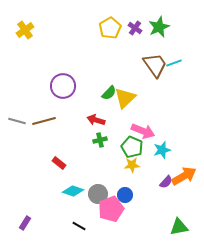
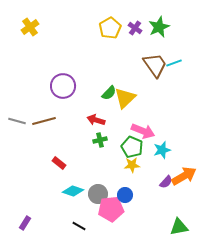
yellow cross: moved 5 px right, 3 px up
pink pentagon: rotated 15 degrees clockwise
